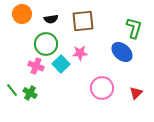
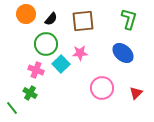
orange circle: moved 4 px right
black semicircle: rotated 40 degrees counterclockwise
green L-shape: moved 5 px left, 9 px up
blue ellipse: moved 1 px right, 1 px down
pink cross: moved 4 px down
green line: moved 18 px down
